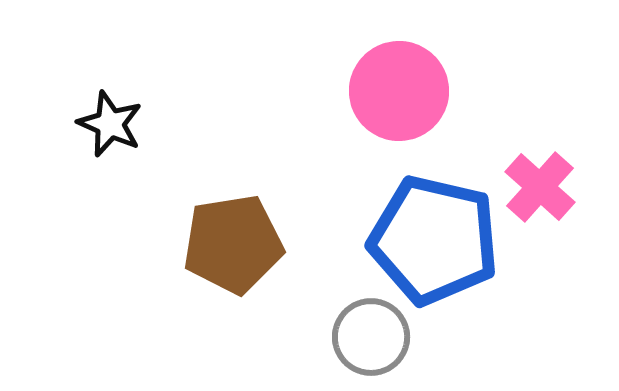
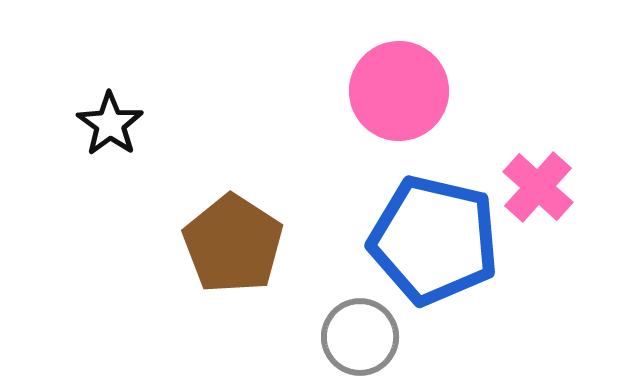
black star: rotated 12 degrees clockwise
pink cross: moved 2 px left
brown pentagon: rotated 30 degrees counterclockwise
gray circle: moved 11 px left
